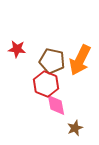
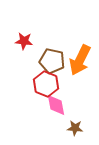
red star: moved 7 px right, 8 px up
brown star: rotated 28 degrees clockwise
